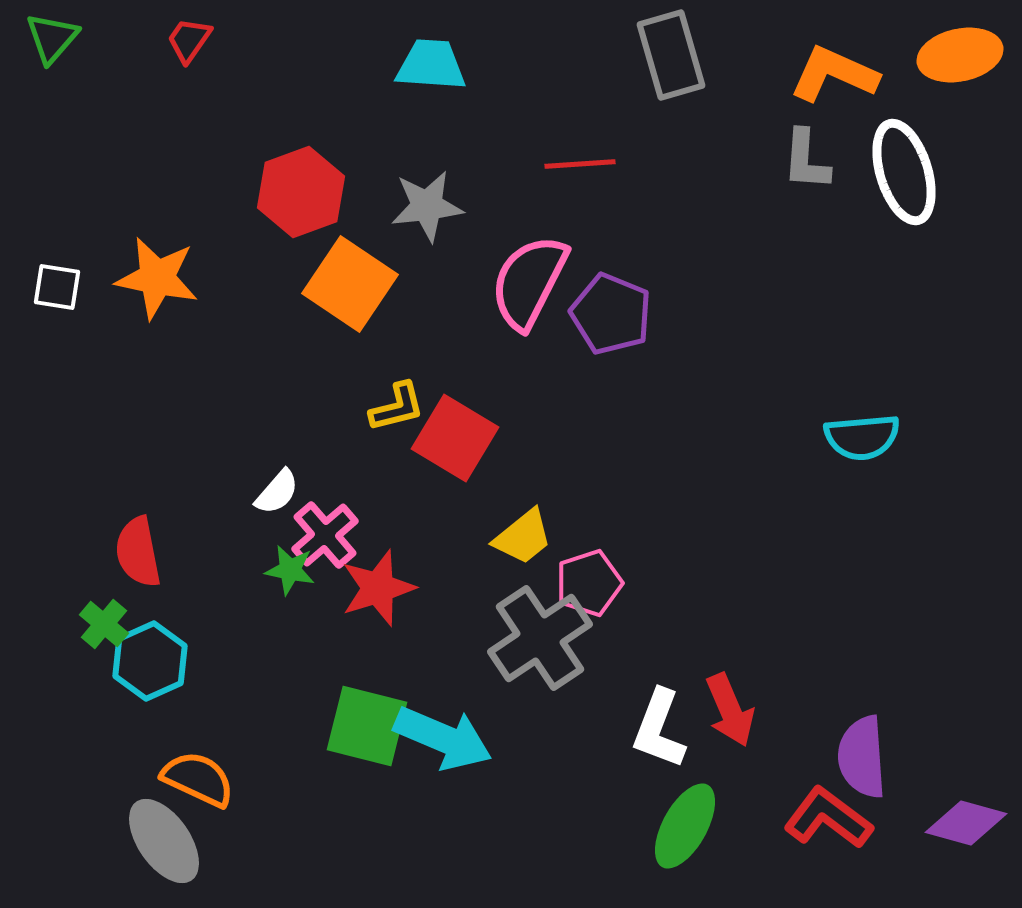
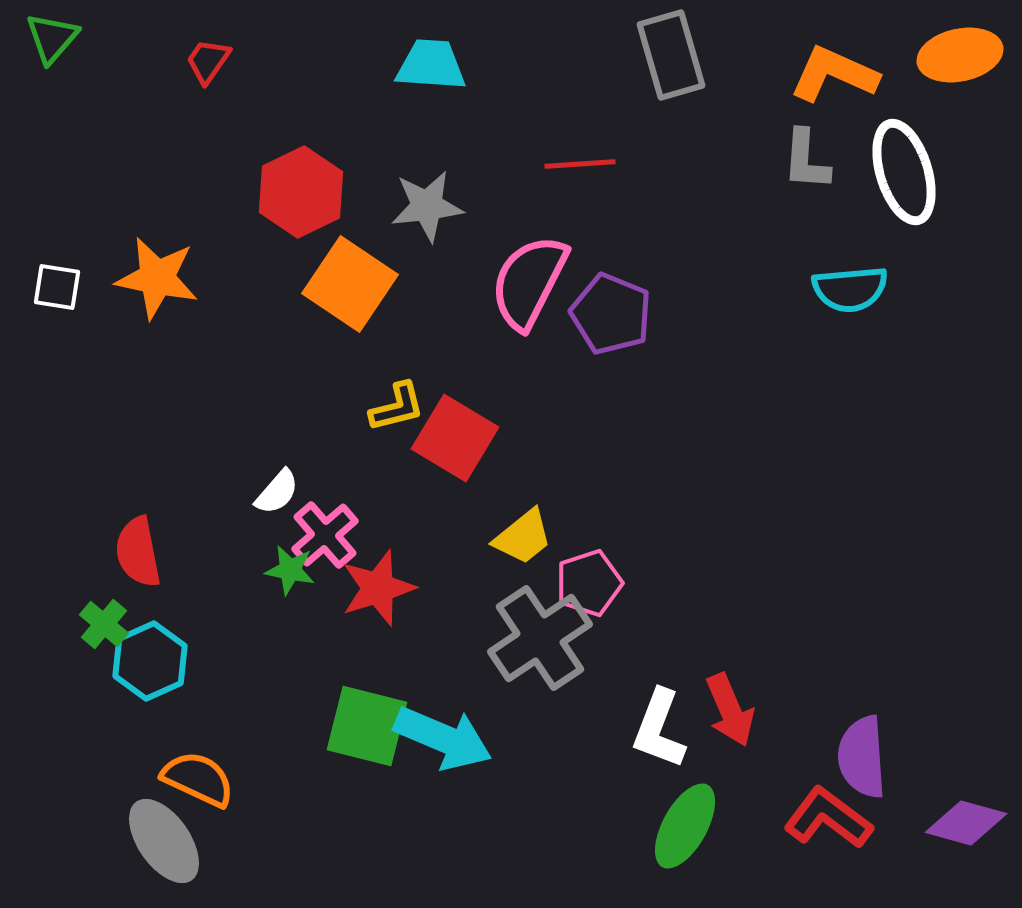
red trapezoid: moved 19 px right, 21 px down
red hexagon: rotated 6 degrees counterclockwise
cyan semicircle: moved 12 px left, 148 px up
